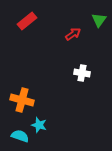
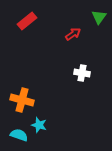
green triangle: moved 3 px up
cyan semicircle: moved 1 px left, 1 px up
